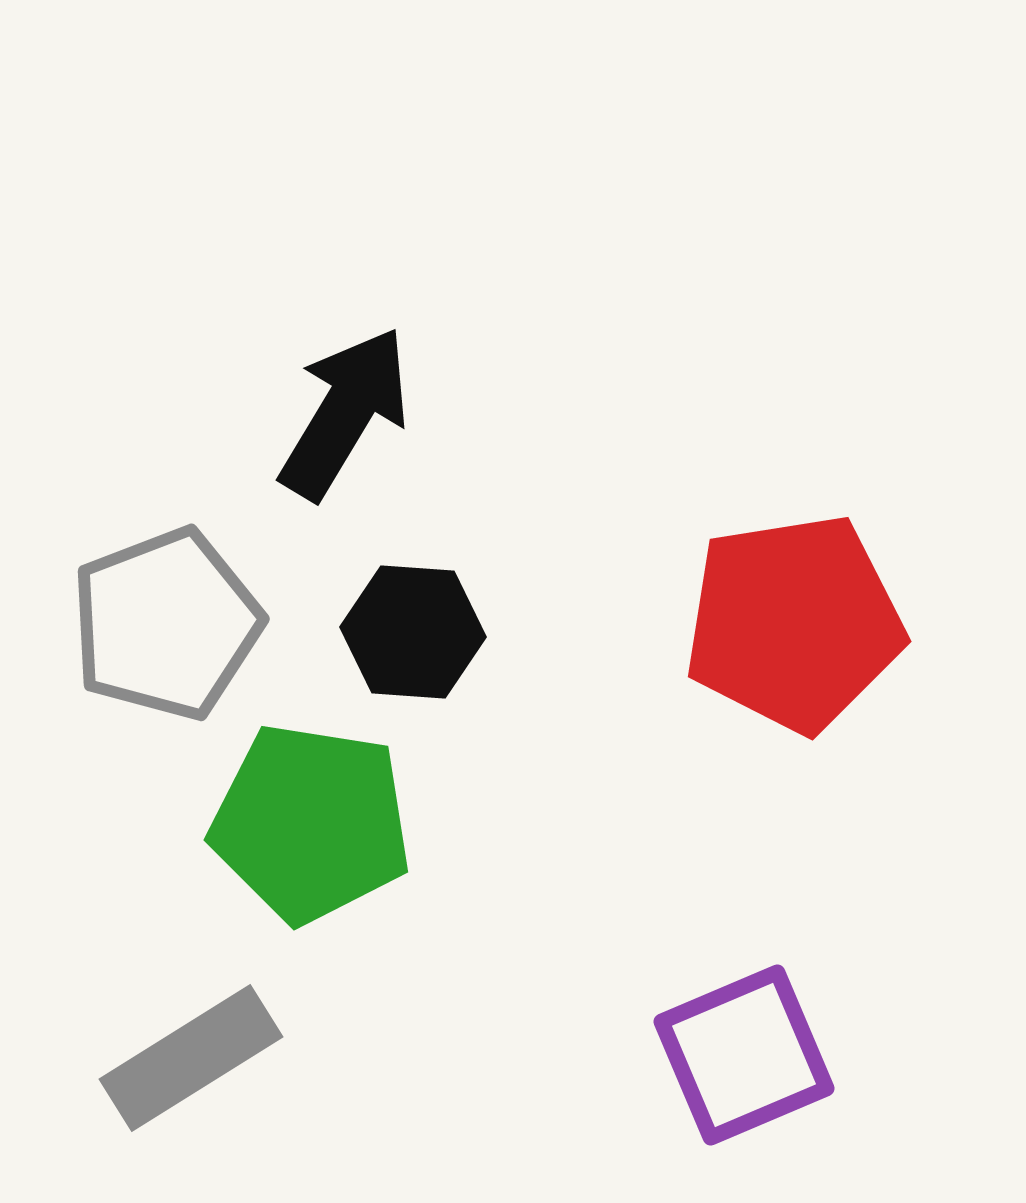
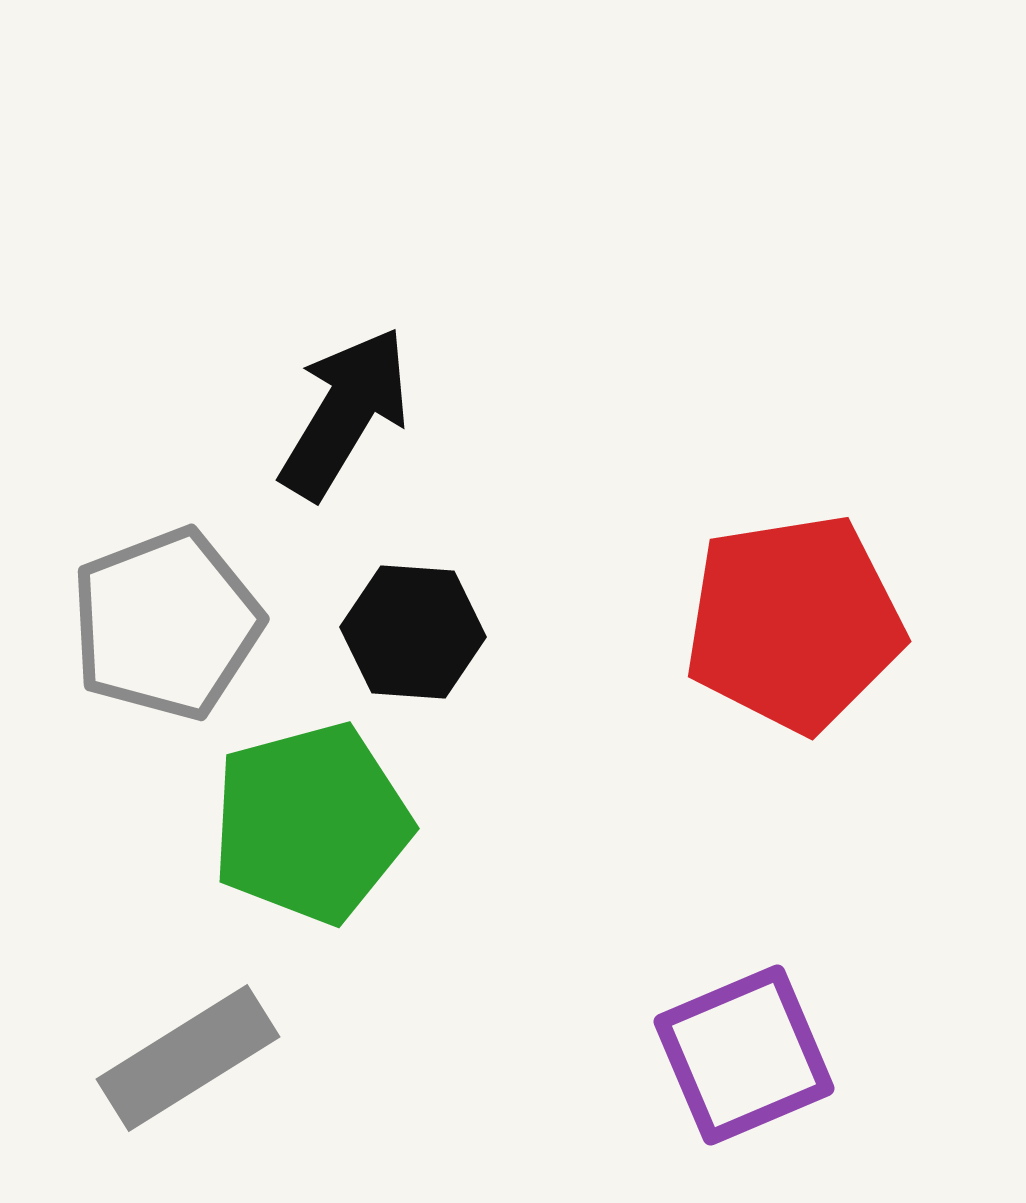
green pentagon: rotated 24 degrees counterclockwise
gray rectangle: moved 3 px left
